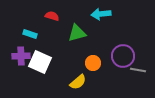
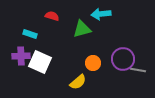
green triangle: moved 5 px right, 4 px up
purple circle: moved 3 px down
